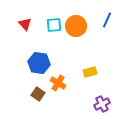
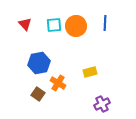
blue line: moved 2 px left, 3 px down; rotated 21 degrees counterclockwise
blue hexagon: rotated 20 degrees counterclockwise
